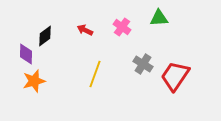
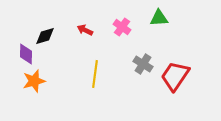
black diamond: rotated 20 degrees clockwise
yellow line: rotated 12 degrees counterclockwise
